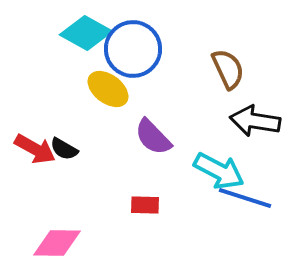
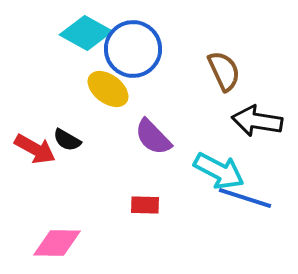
brown semicircle: moved 4 px left, 2 px down
black arrow: moved 2 px right
black semicircle: moved 3 px right, 9 px up
